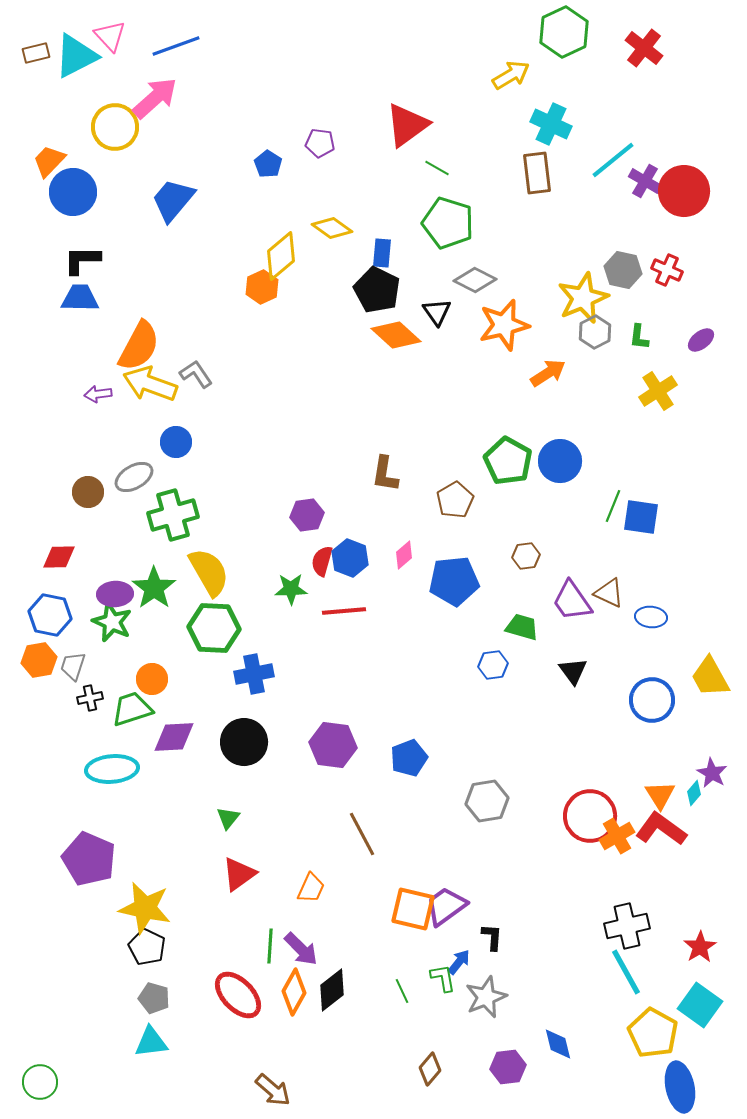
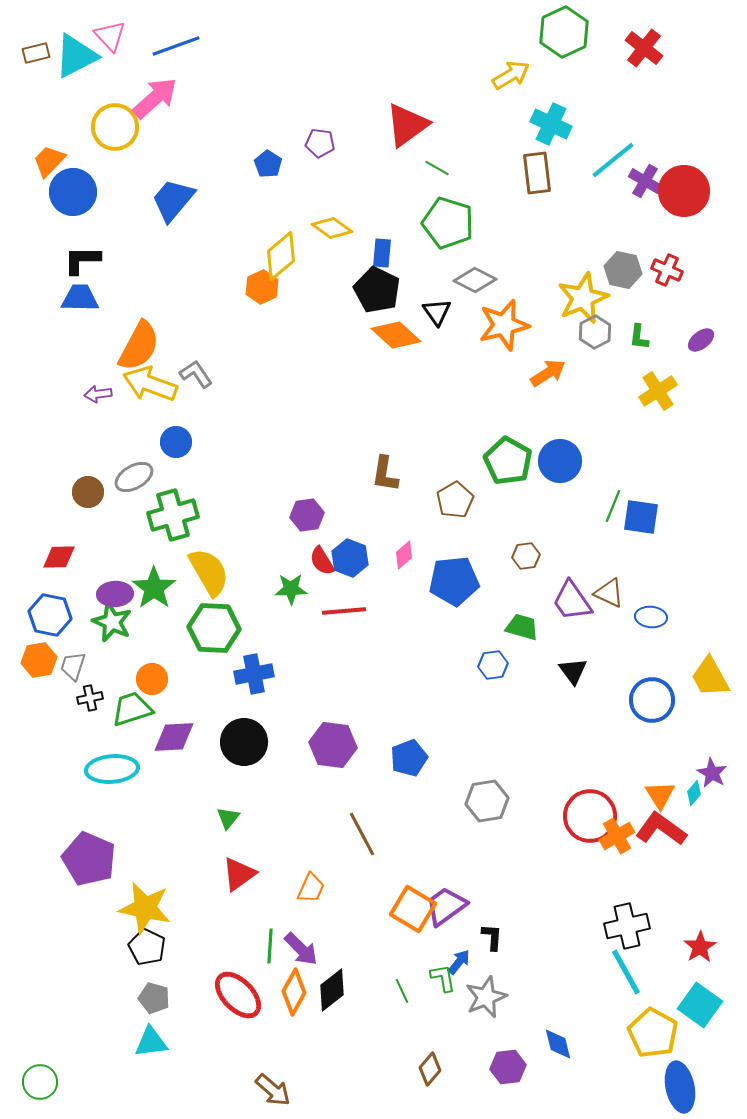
red semicircle at (322, 561): rotated 48 degrees counterclockwise
orange square at (413, 909): rotated 18 degrees clockwise
